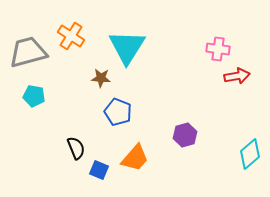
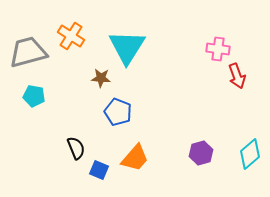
red arrow: rotated 80 degrees clockwise
purple hexagon: moved 16 px right, 18 px down
